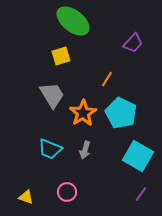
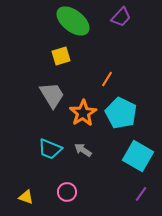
purple trapezoid: moved 12 px left, 26 px up
gray arrow: moved 2 px left; rotated 108 degrees clockwise
